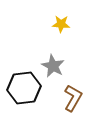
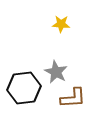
gray star: moved 3 px right, 6 px down
brown L-shape: rotated 56 degrees clockwise
